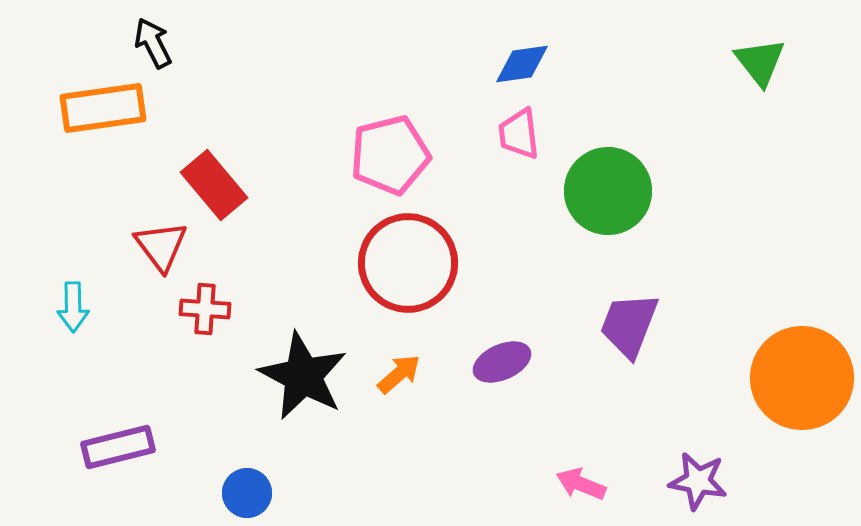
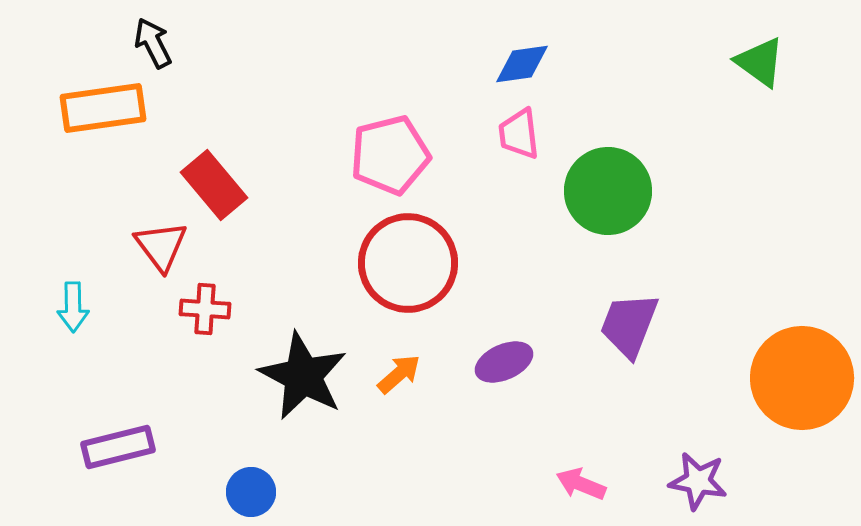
green triangle: rotated 16 degrees counterclockwise
purple ellipse: moved 2 px right
blue circle: moved 4 px right, 1 px up
